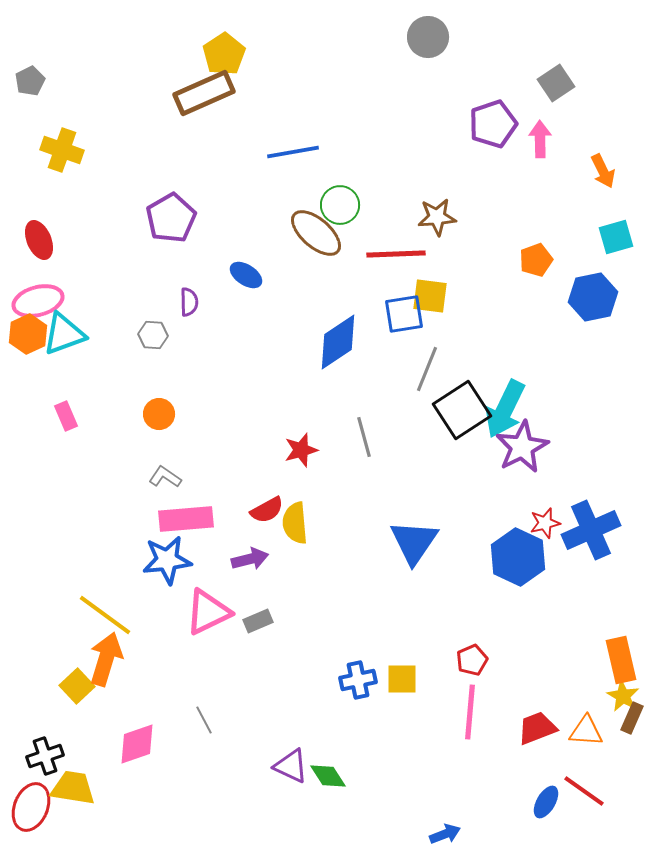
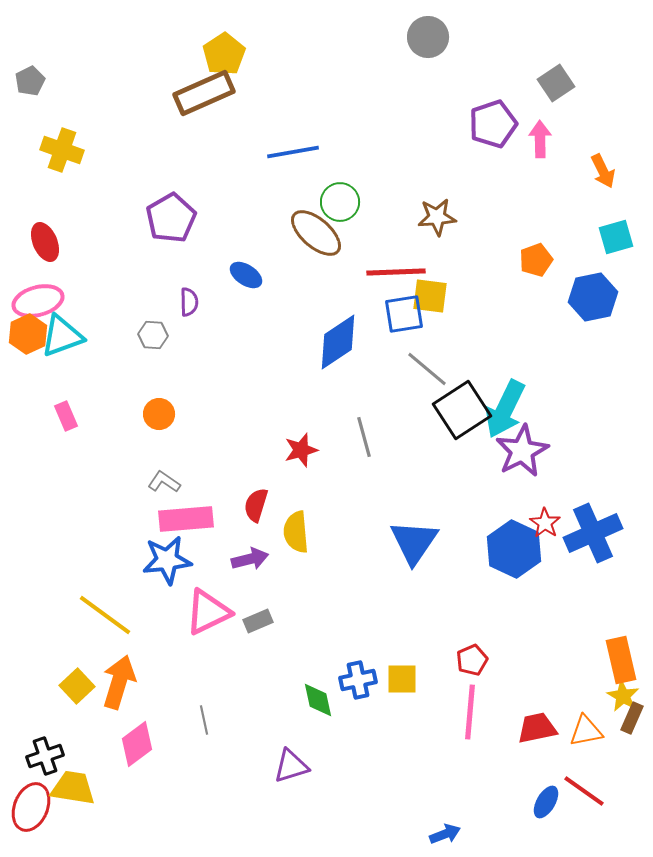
green circle at (340, 205): moved 3 px up
red ellipse at (39, 240): moved 6 px right, 2 px down
red line at (396, 254): moved 18 px down
cyan triangle at (64, 334): moved 2 px left, 2 px down
gray line at (427, 369): rotated 72 degrees counterclockwise
purple star at (522, 447): moved 4 px down
gray L-shape at (165, 477): moved 1 px left, 5 px down
red semicircle at (267, 510): moved 11 px left, 5 px up; rotated 136 degrees clockwise
yellow semicircle at (295, 523): moved 1 px right, 9 px down
red star at (545, 523): rotated 24 degrees counterclockwise
blue cross at (591, 530): moved 2 px right, 3 px down
blue hexagon at (518, 557): moved 4 px left, 8 px up
orange arrow at (106, 659): moved 13 px right, 23 px down
gray line at (204, 720): rotated 16 degrees clockwise
red trapezoid at (537, 728): rotated 9 degrees clockwise
orange triangle at (586, 731): rotated 15 degrees counterclockwise
pink diamond at (137, 744): rotated 18 degrees counterclockwise
purple triangle at (291, 766): rotated 42 degrees counterclockwise
green diamond at (328, 776): moved 10 px left, 76 px up; rotated 21 degrees clockwise
